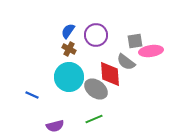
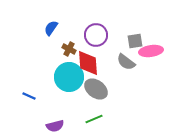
blue semicircle: moved 17 px left, 3 px up
red diamond: moved 22 px left, 11 px up
blue line: moved 3 px left, 1 px down
